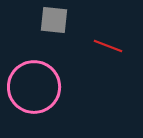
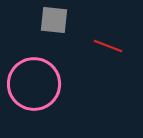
pink circle: moved 3 px up
